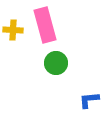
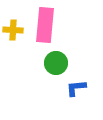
pink rectangle: rotated 20 degrees clockwise
blue L-shape: moved 13 px left, 12 px up
